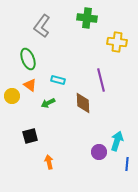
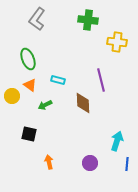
green cross: moved 1 px right, 2 px down
gray L-shape: moved 5 px left, 7 px up
green arrow: moved 3 px left, 2 px down
black square: moved 1 px left, 2 px up; rotated 28 degrees clockwise
purple circle: moved 9 px left, 11 px down
